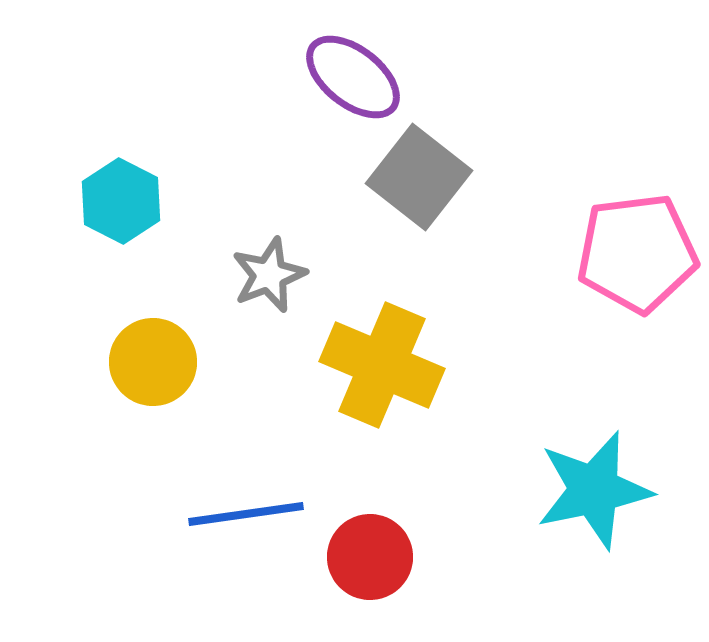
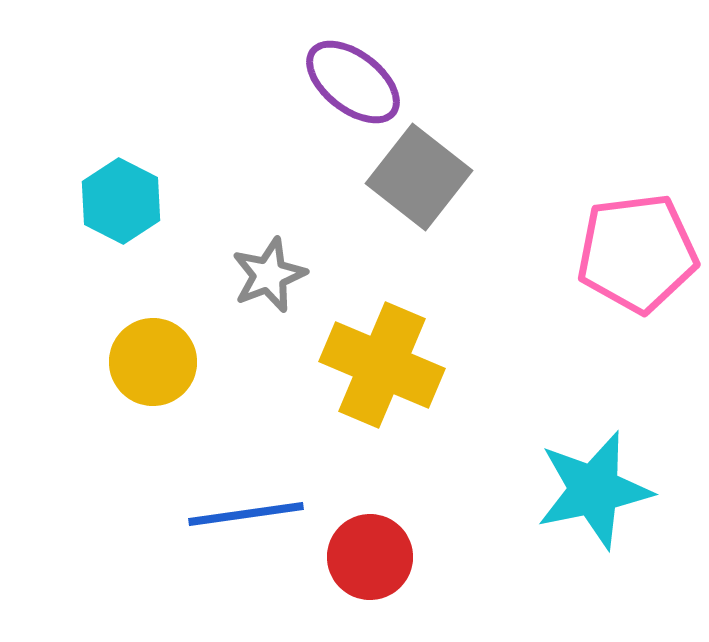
purple ellipse: moved 5 px down
